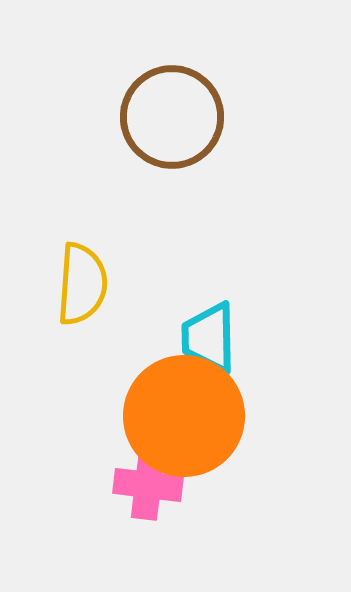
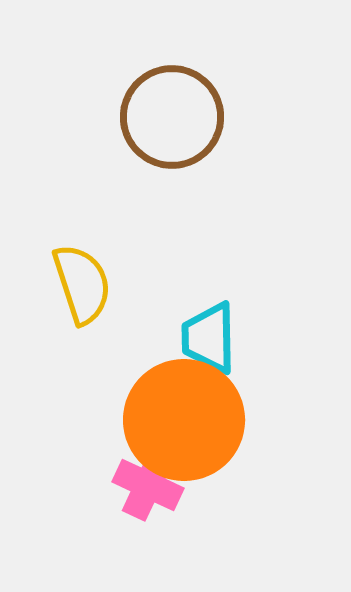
yellow semicircle: rotated 22 degrees counterclockwise
orange circle: moved 4 px down
pink cross: rotated 18 degrees clockwise
